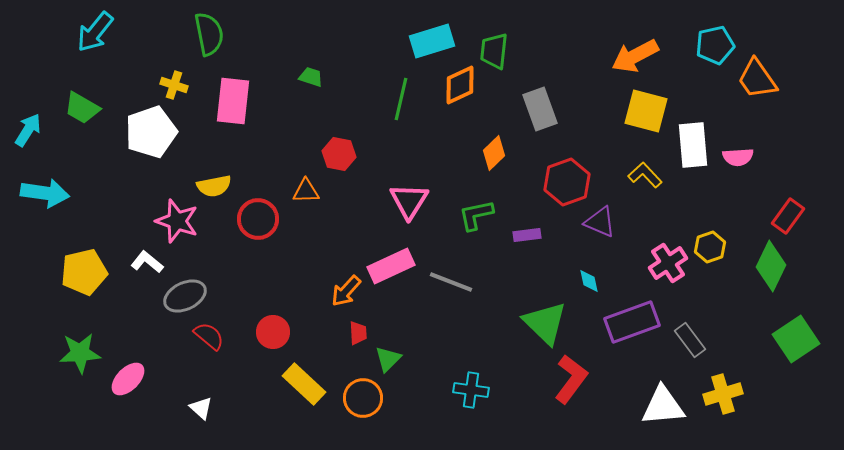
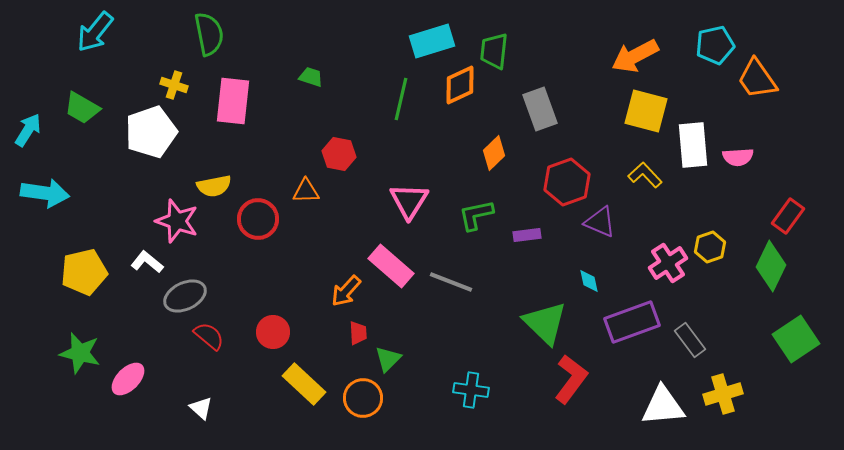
pink rectangle at (391, 266): rotated 66 degrees clockwise
green star at (80, 353): rotated 18 degrees clockwise
